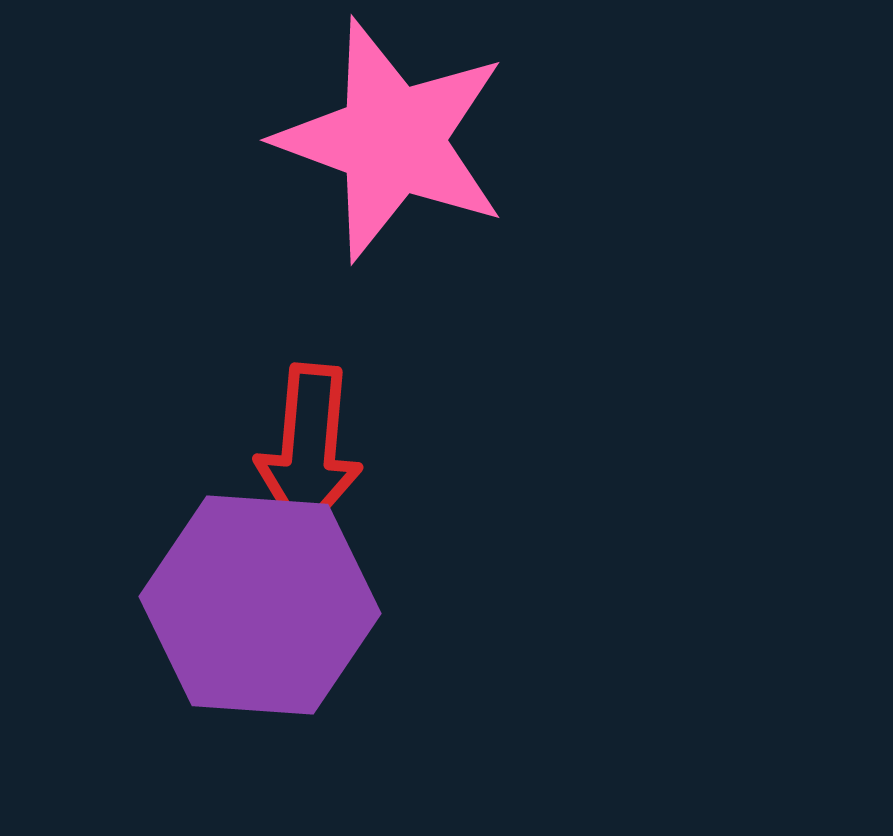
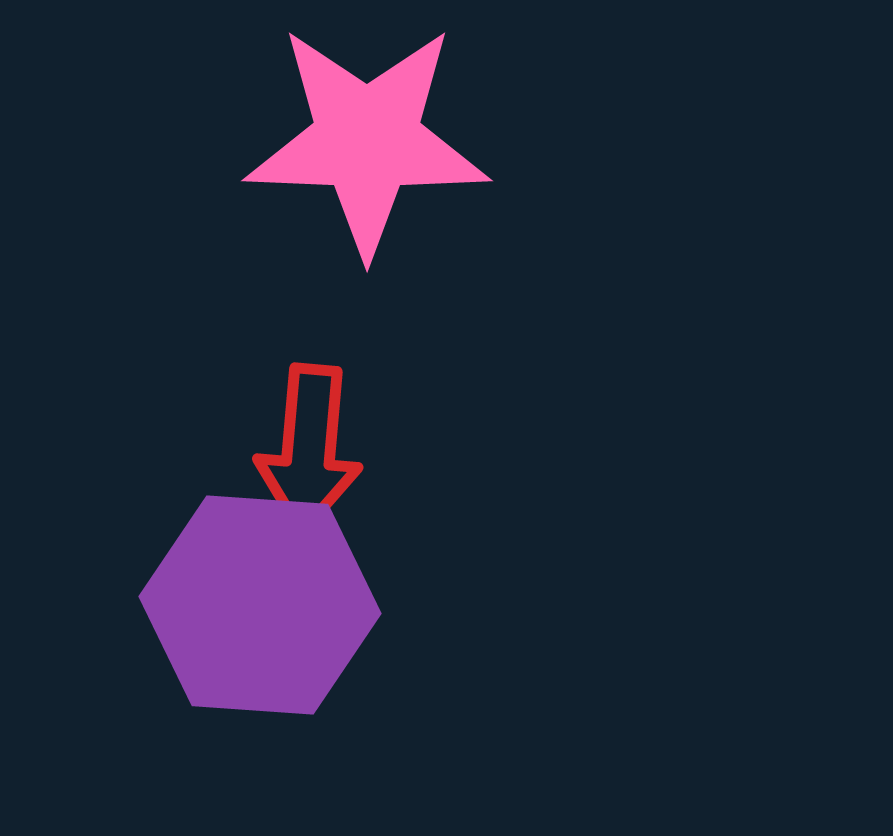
pink star: moved 25 px left; rotated 18 degrees counterclockwise
